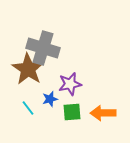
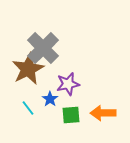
gray cross: rotated 28 degrees clockwise
brown star: rotated 12 degrees clockwise
purple star: moved 2 px left
blue star: rotated 21 degrees counterclockwise
green square: moved 1 px left, 3 px down
